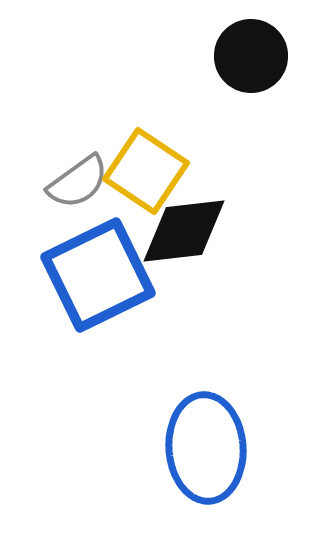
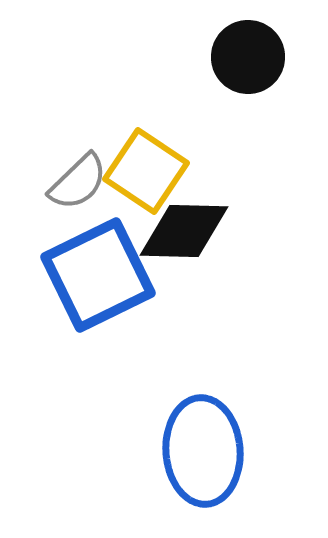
black circle: moved 3 px left, 1 px down
gray semicircle: rotated 8 degrees counterclockwise
black diamond: rotated 8 degrees clockwise
blue ellipse: moved 3 px left, 3 px down
